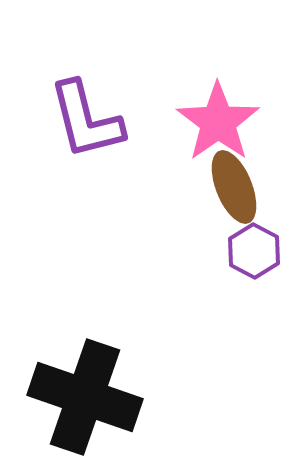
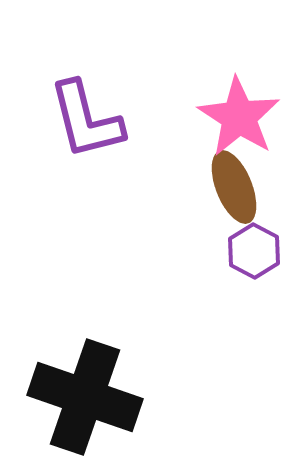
pink star: moved 21 px right, 5 px up; rotated 4 degrees counterclockwise
